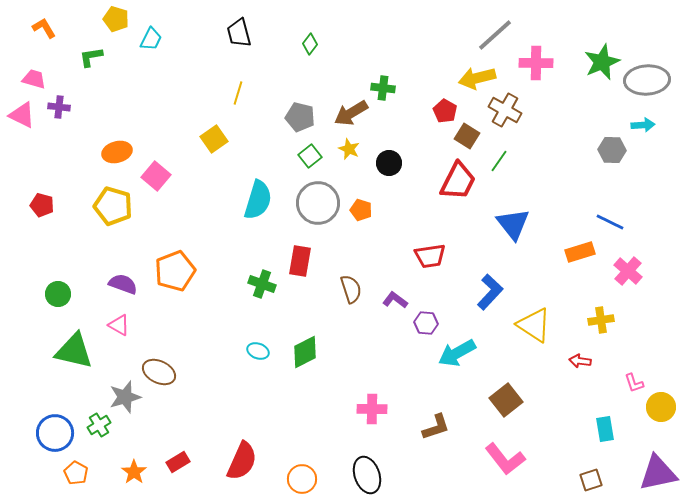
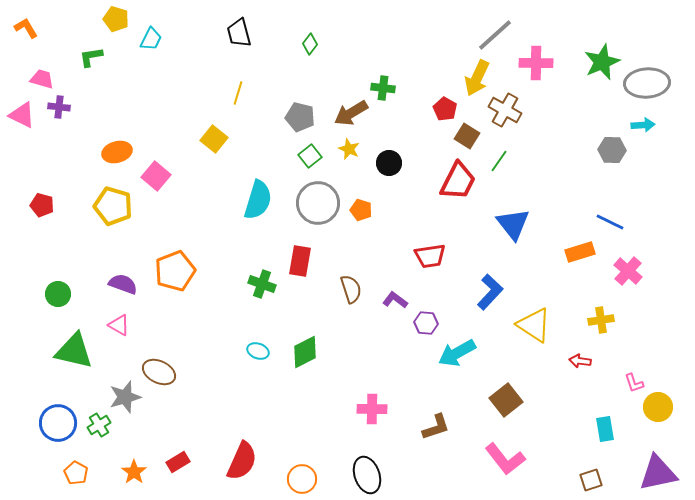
orange L-shape at (44, 28): moved 18 px left
yellow arrow at (477, 78): rotated 51 degrees counterclockwise
pink trapezoid at (34, 79): moved 8 px right
gray ellipse at (647, 80): moved 3 px down
red pentagon at (445, 111): moved 2 px up
yellow square at (214, 139): rotated 16 degrees counterclockwise
yellow circle at (661, 407): moved 3 px left
blue circle at (55, 433): moved 3 px right, 10 px up
